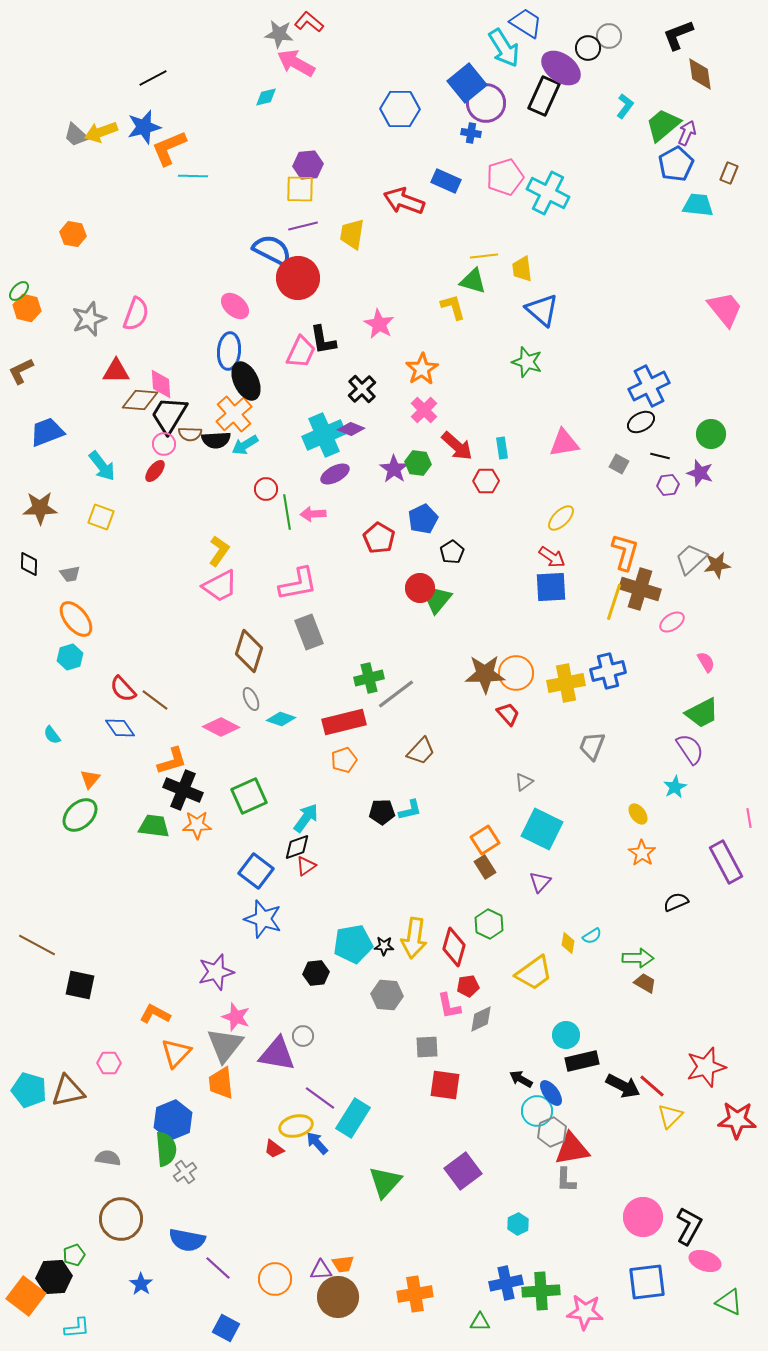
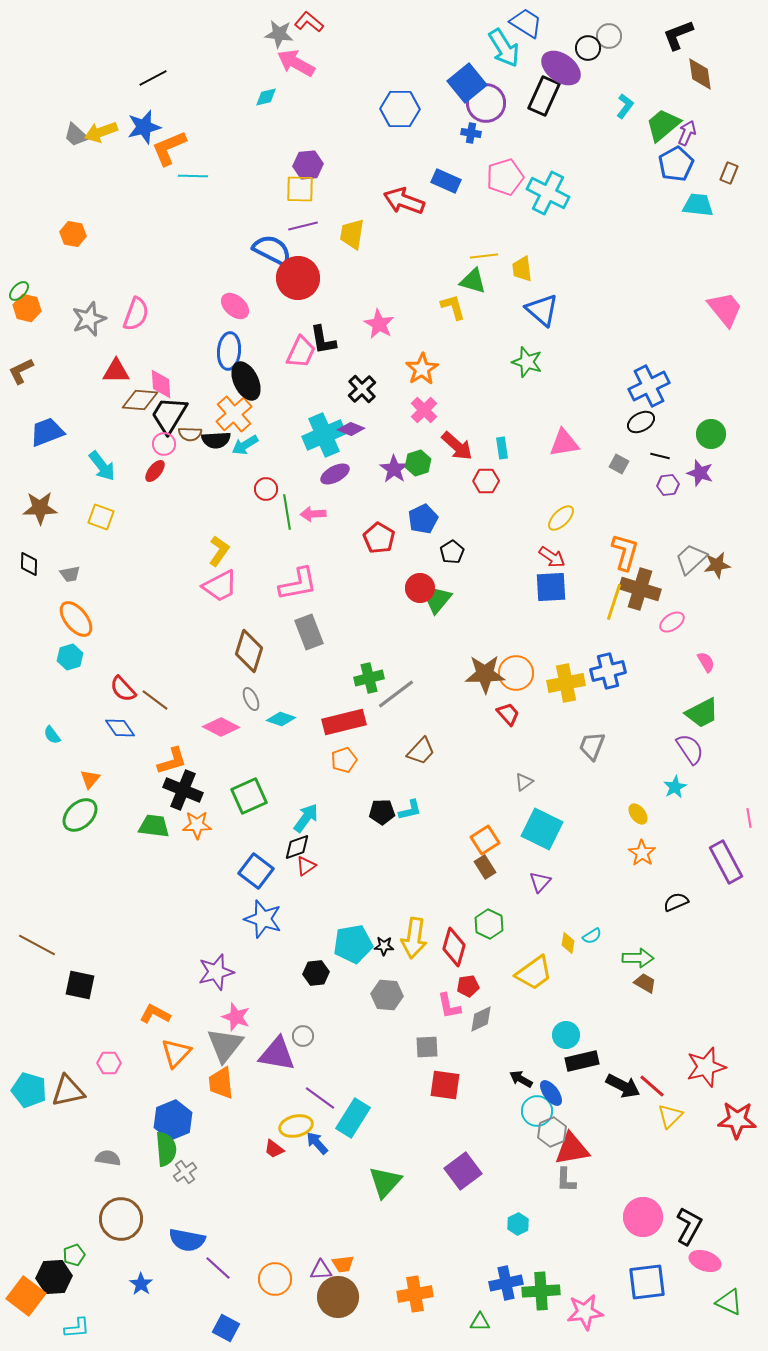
green hexagon at (418, 463): rotated 25 degrees counterclockwise
pink star at (585, 1312): rotated 12 degrees counterclockwise
